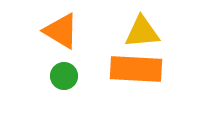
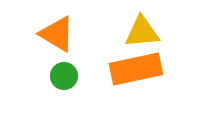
orange triangle: moved 4 px left, 3 px down
orange rectangle: rotated 15 degrees counterclockwise
